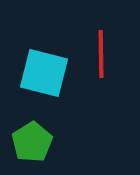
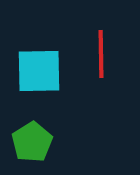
cyan square: moved 5 px left, 2 px up; rotated 15 degrees counterclockwise
